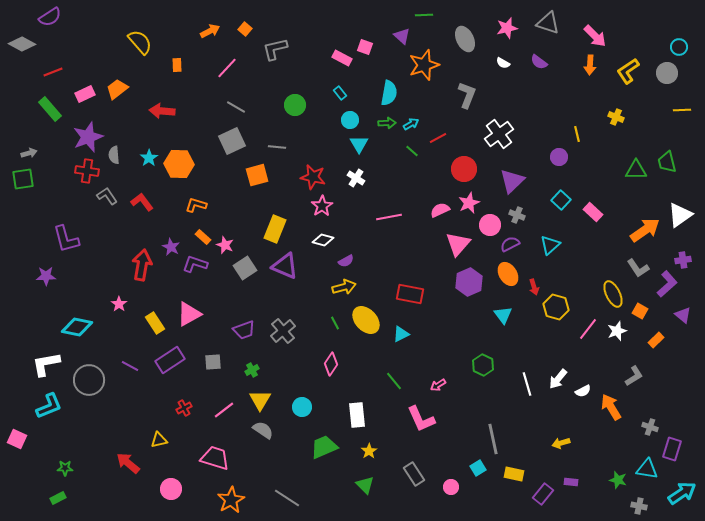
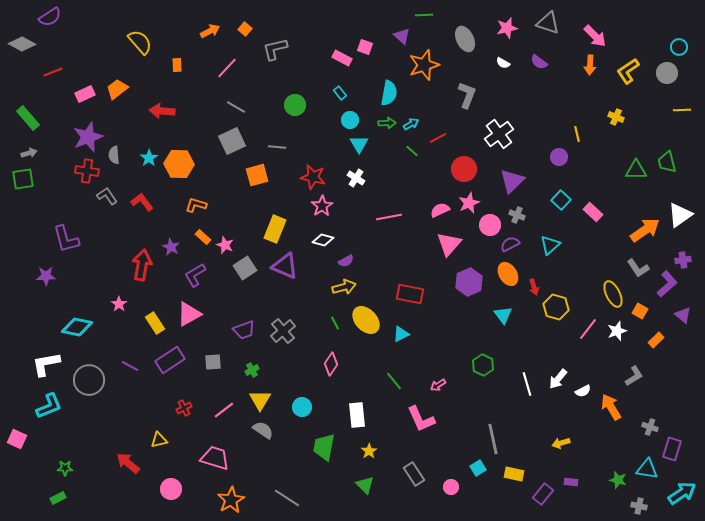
green rectangle at (50, 109): moved 22 px left, 9 px down
pink triangle at (458, 244): moved 9 px left
purple L-shape at (195, 264): moved 11 px down; rotated 50 degrees counterclockwise
green trapezoid at (324, 447): rotated 56 degrees counterclockwise
